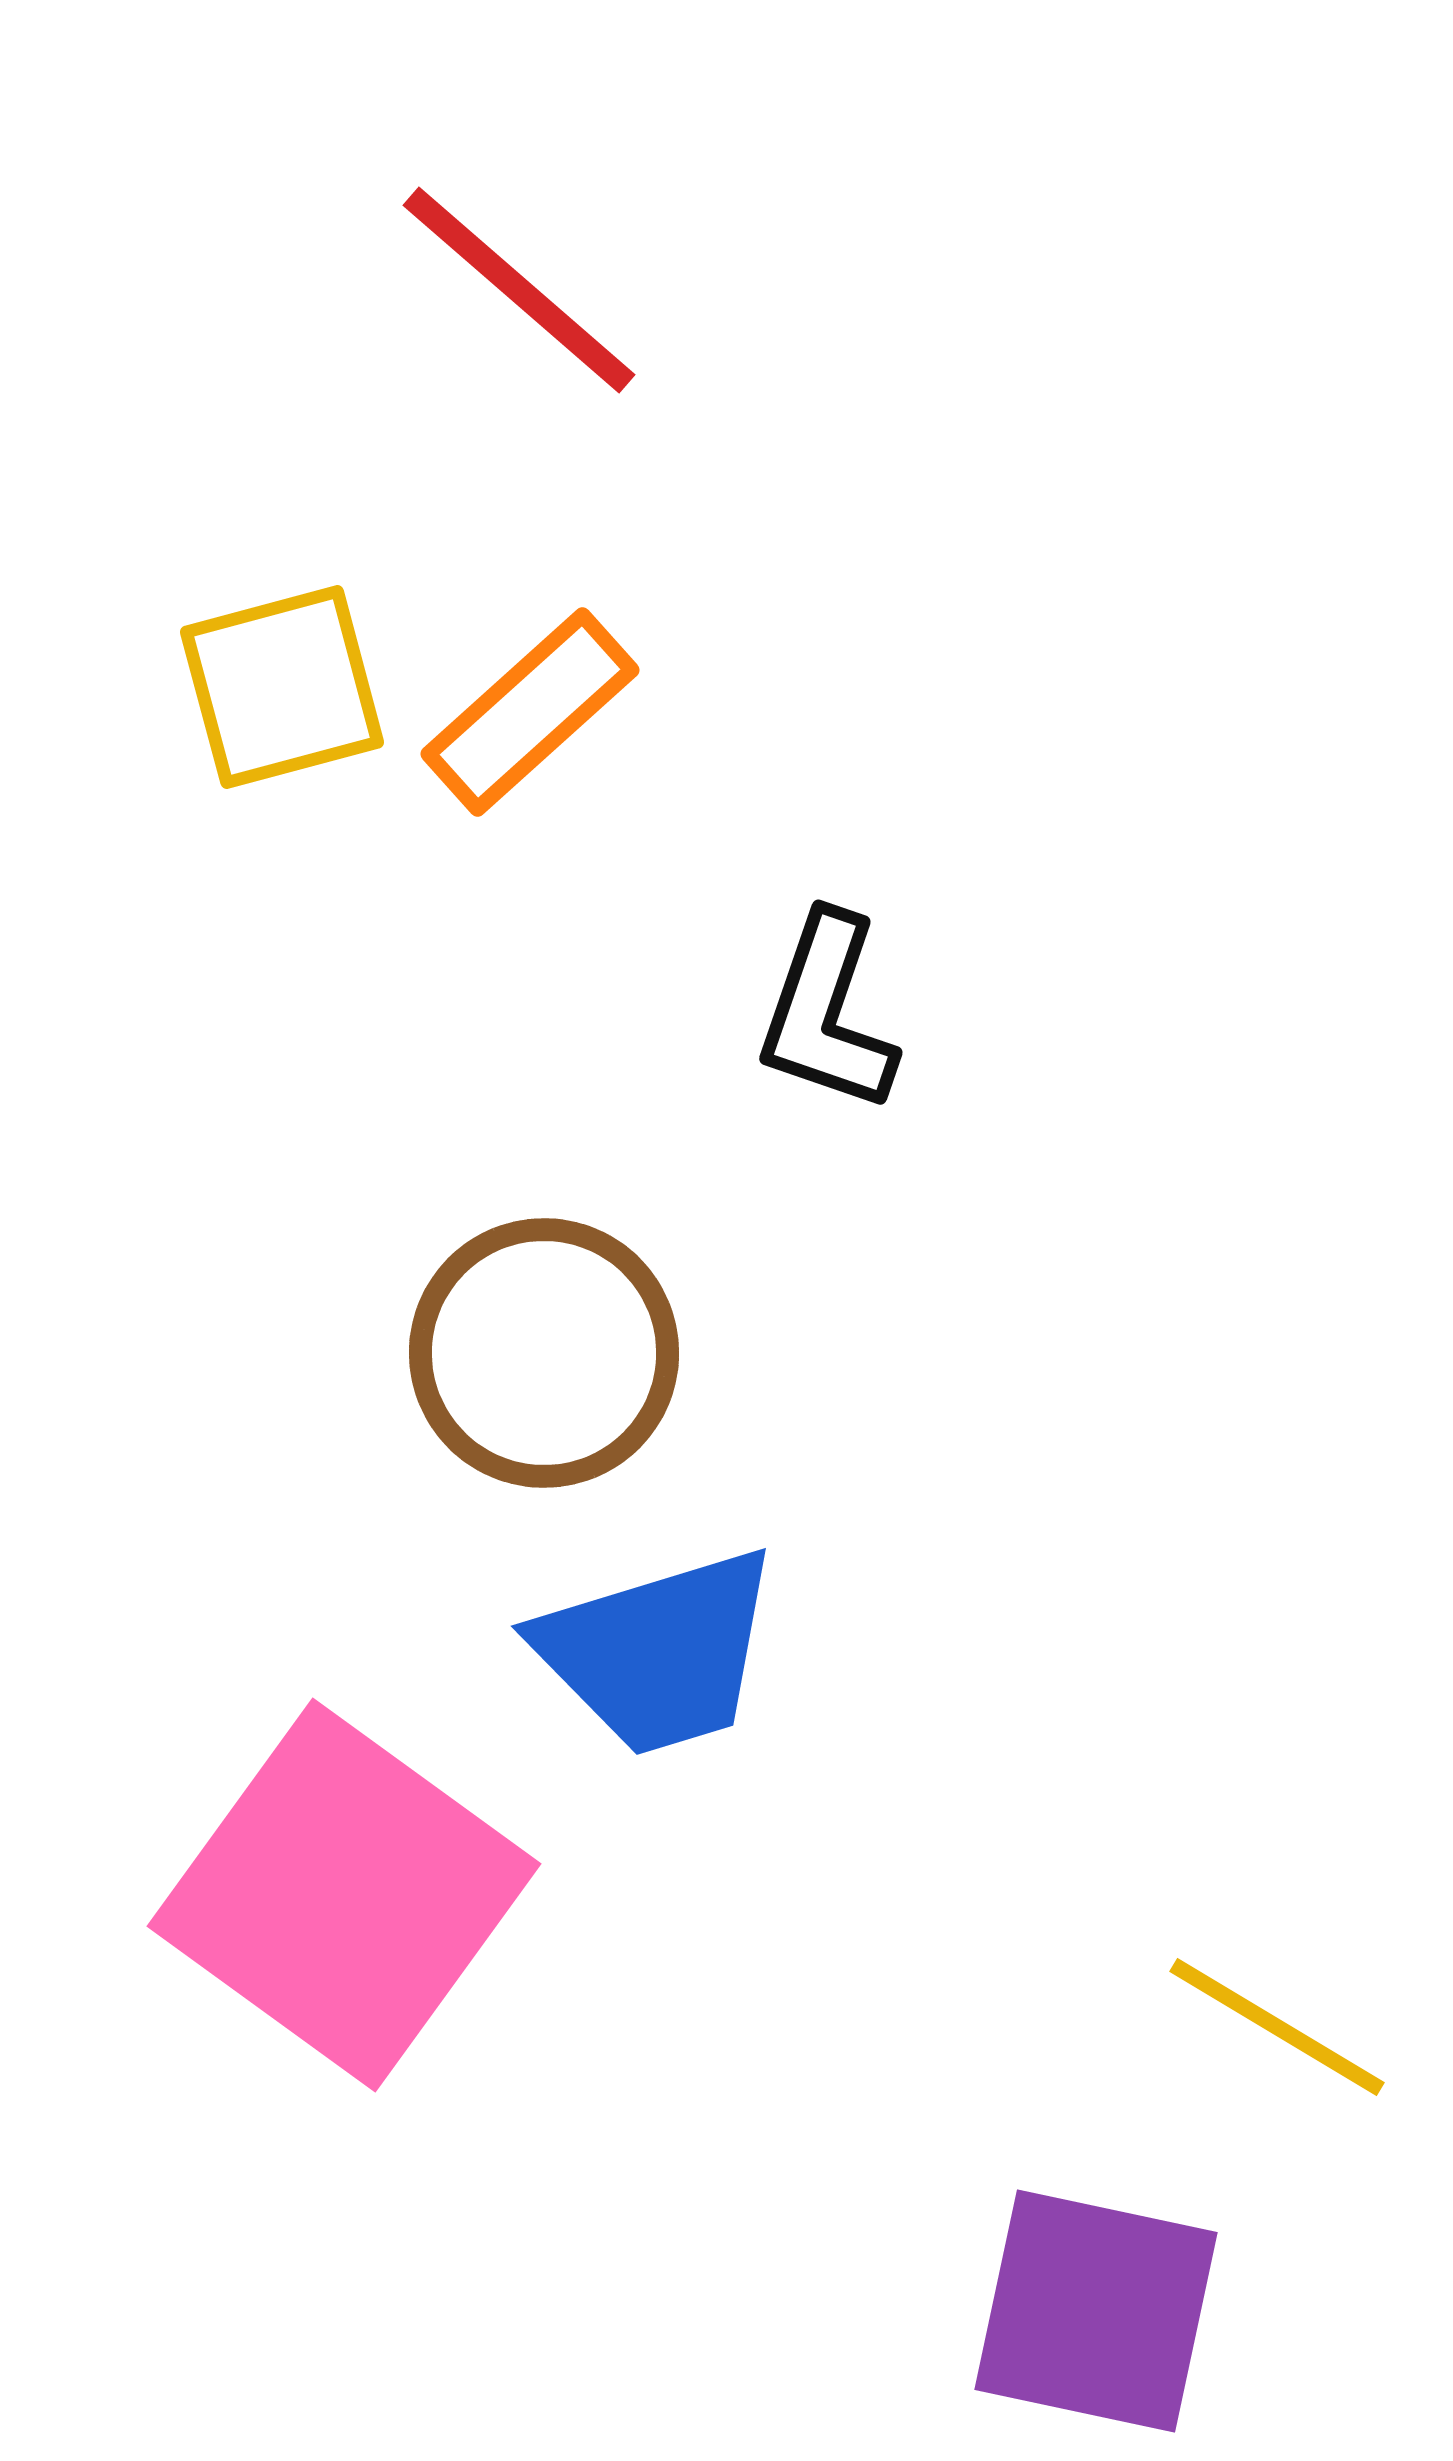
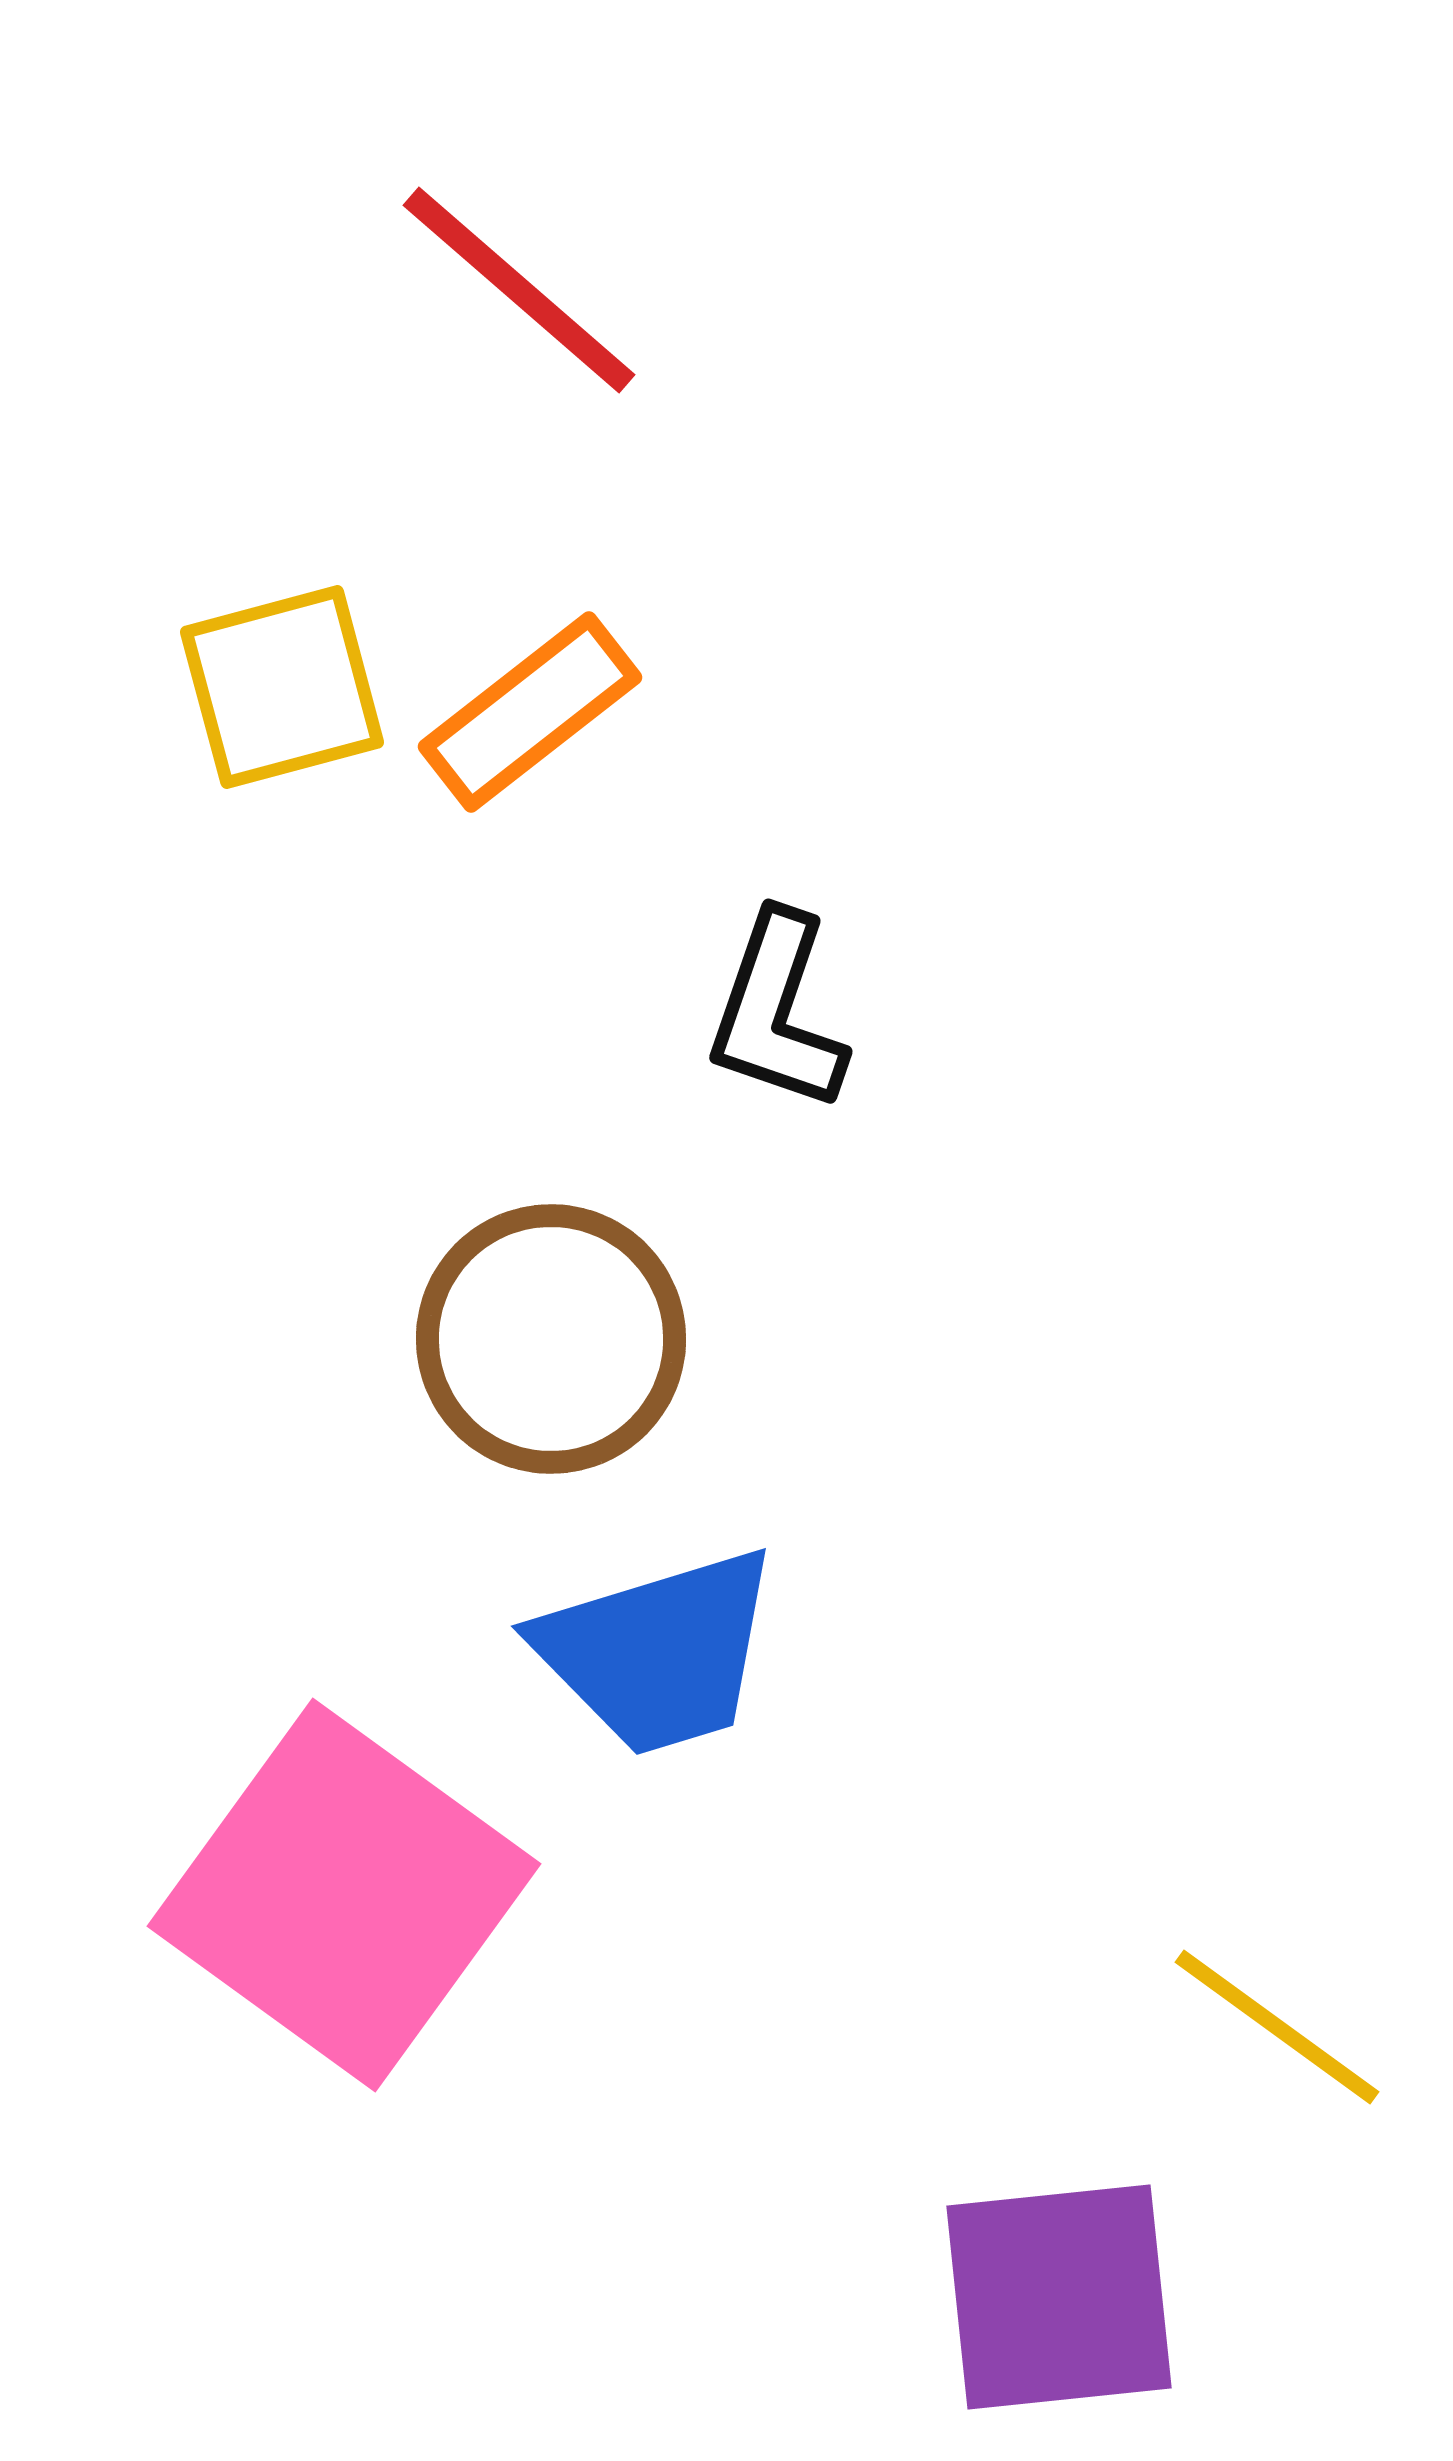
orange rectangle: rotated 4 degrees clockwise
black L-shape: moved 50 px left, 1 px up
brown circle: moved 7 px right, 14 px up
yellow line: rotated 5 degrees clockwise
purple square: moved 37 px left, 14 px up; rotated 18 degrees counterclockwise
